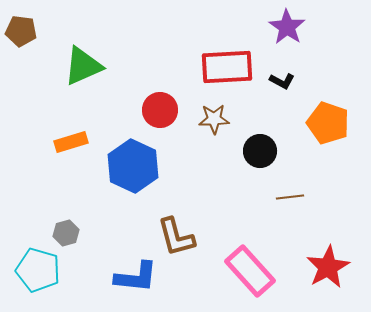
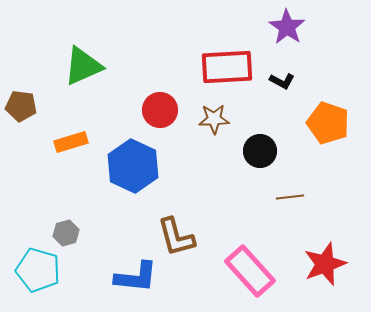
brown pentagon: moved 75 px down
red star: moved 3 px left, 3 px up; rotated 9 degrees clockwise
